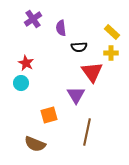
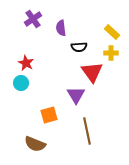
brown line: moved 1 px up; rotated 24 degrees counterclockwise
